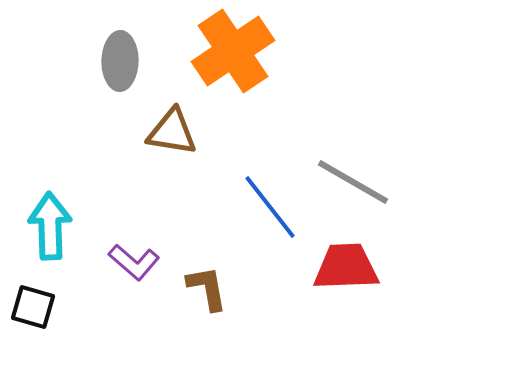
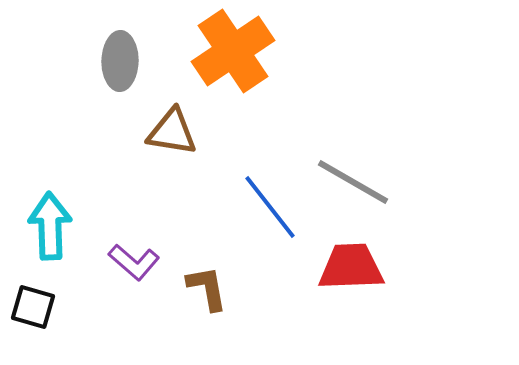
red trapezoid: moved 5 px right
